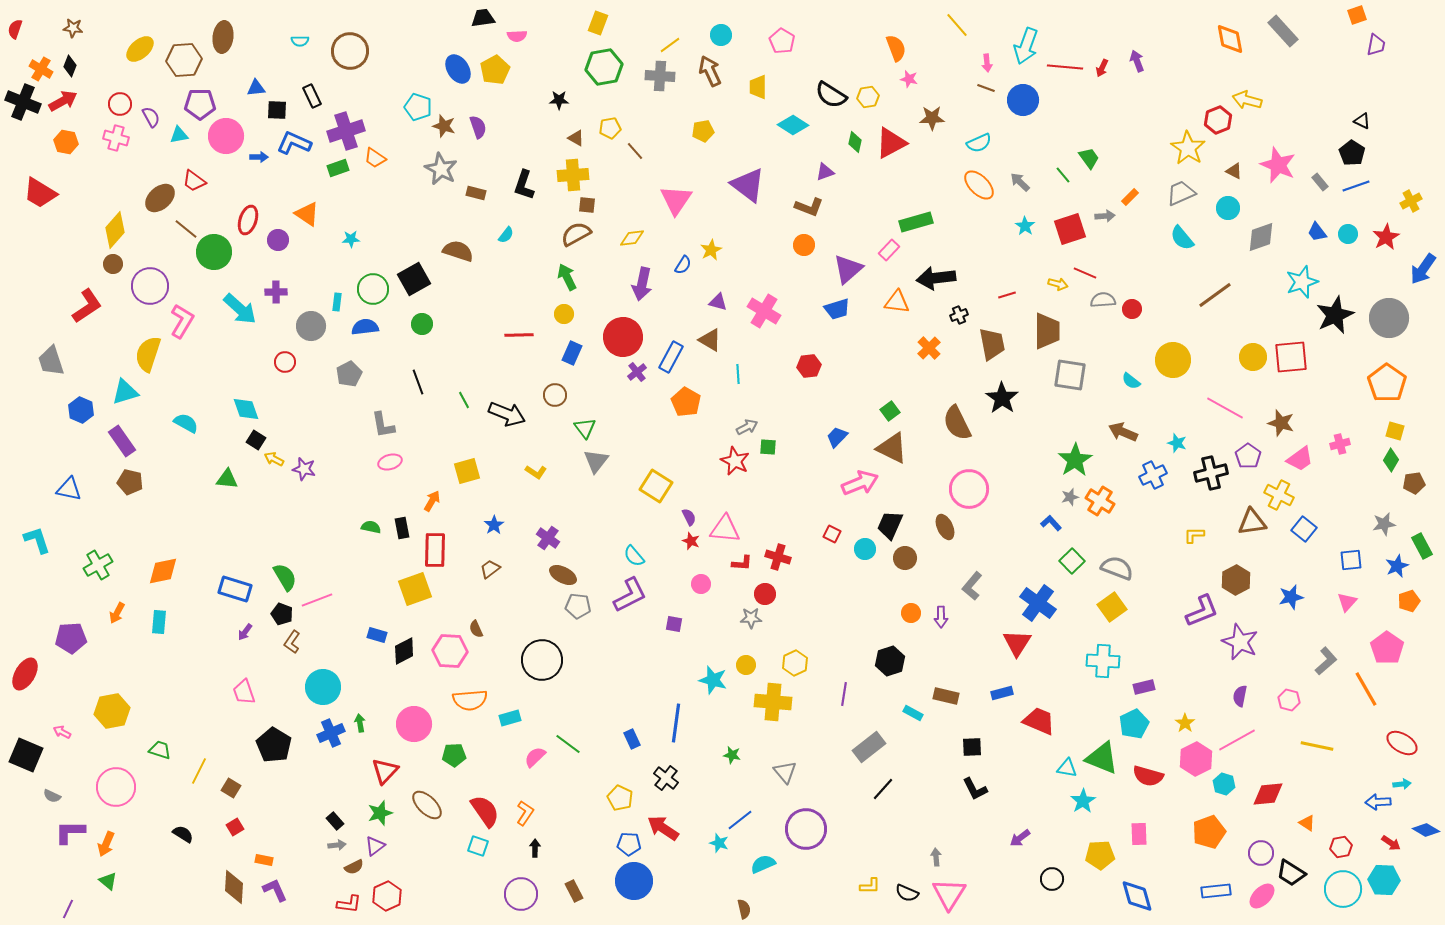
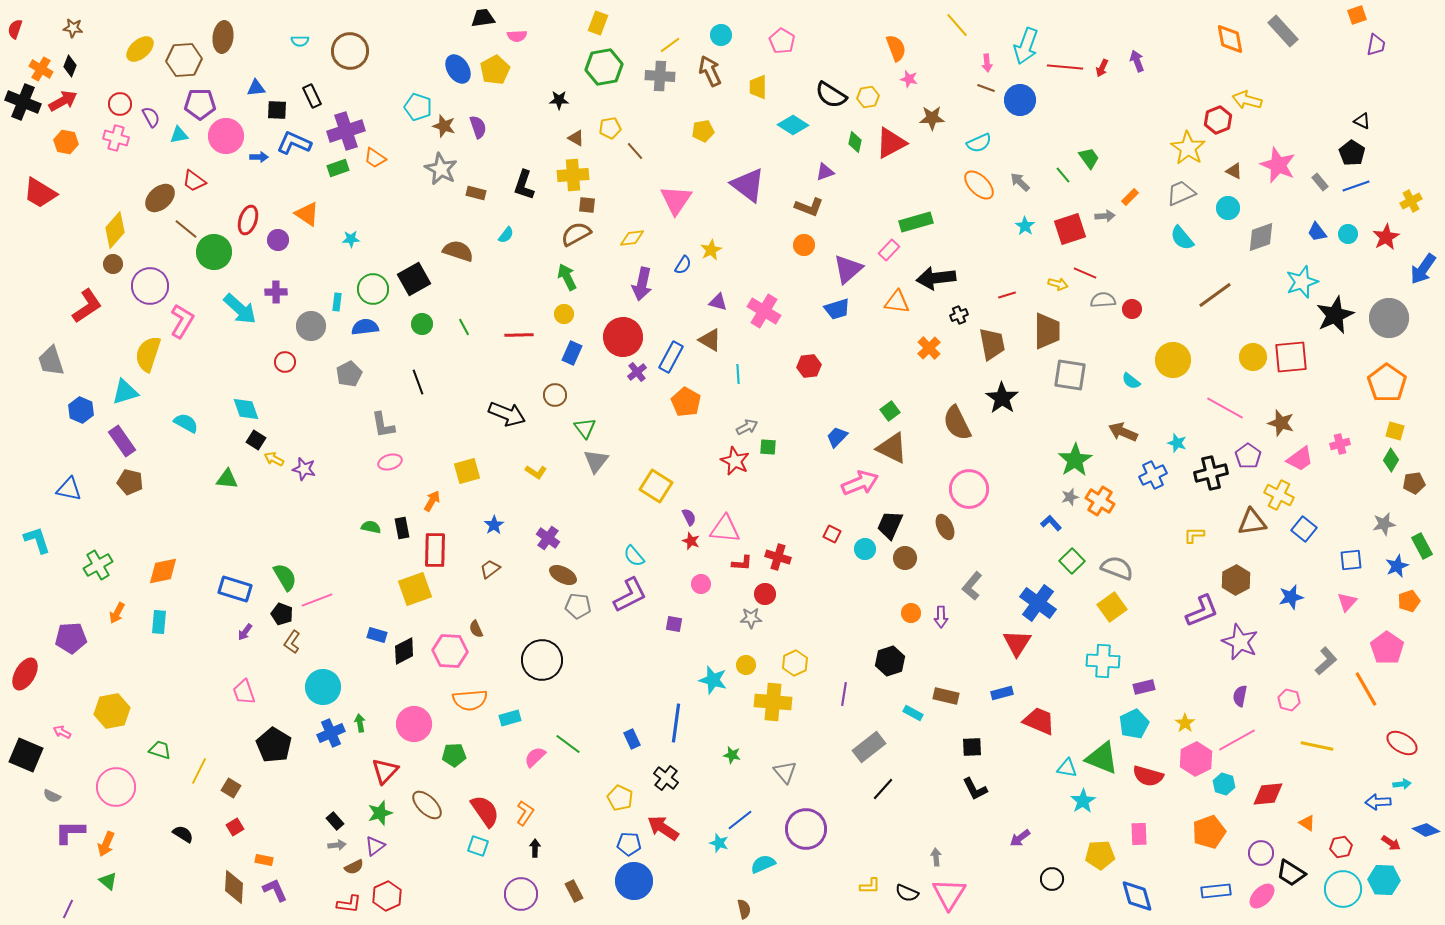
blue circle at (1023, 100): moved 3 px left
green line at (464, 400): moved 73 px up
